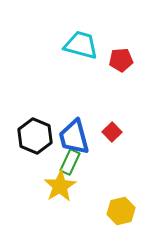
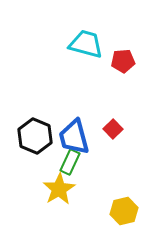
cyan trapezoid: moved 5 px right, 1 px up
red pentagon: moved 2 px right, 1 px down
red square: moved 1 px right, 3 px up
yellow star: moved 1 px left, 3 px down
yellow hexagon: moved 3 px right
